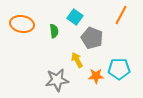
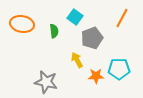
orange line: moved 1 px right, 3 px down
gray pentagon: rotated 30 degrees clockwise
gray star: moved 11 px left, 2 px down; rotated 20 degrees clockwise
